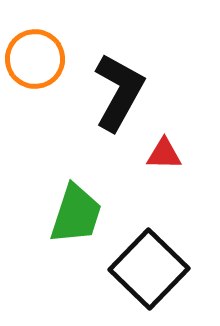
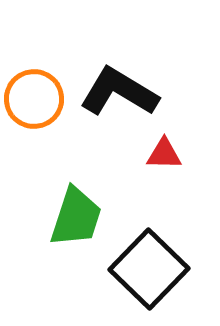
orange circle: moved 1 px left, 40 px down
black L-shape: rotated 88 degrees counterclockwise
green trapezoid: moved 3 px down
